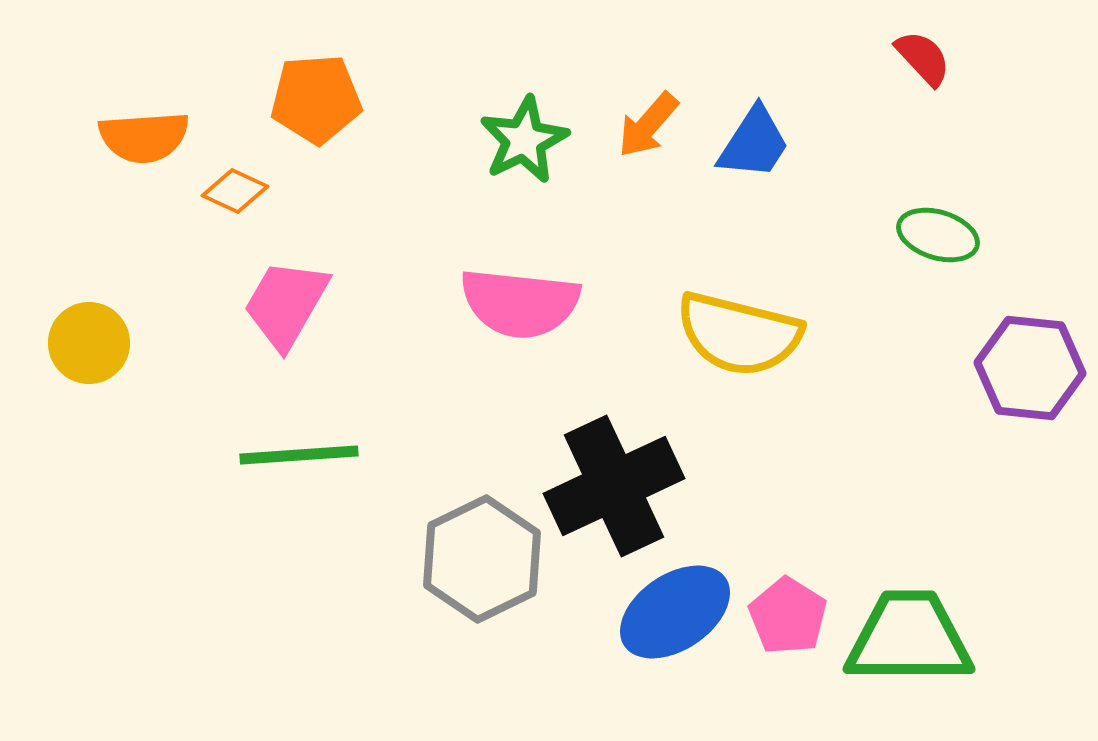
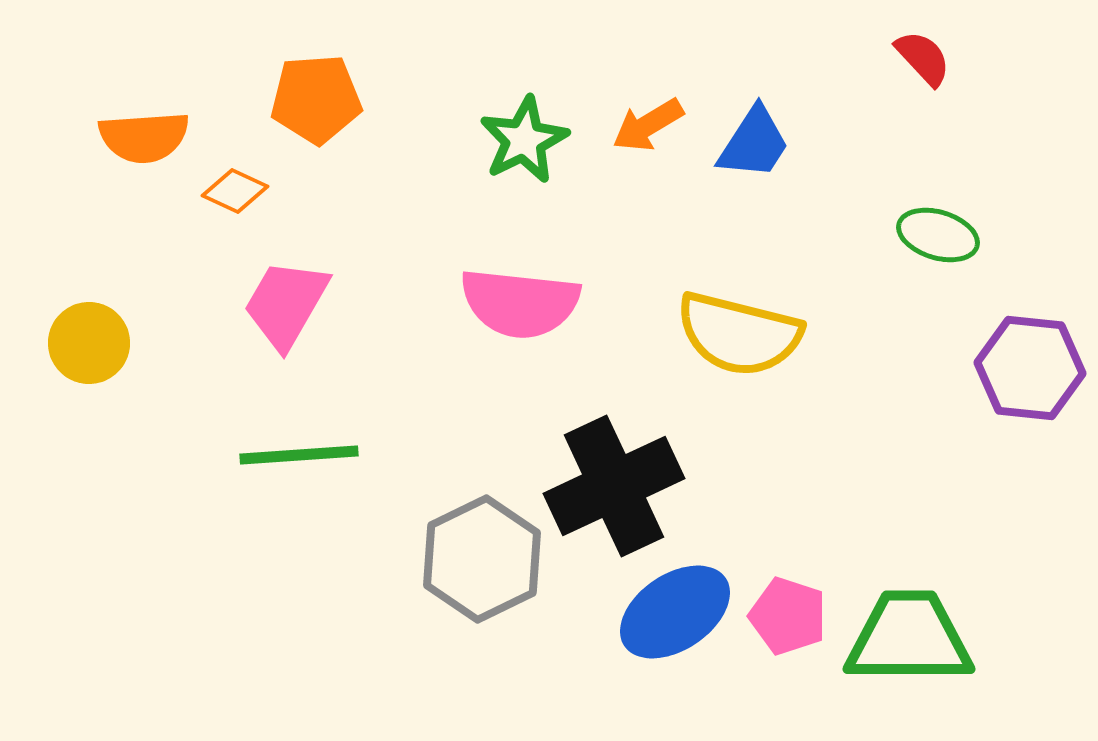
orange arrow: rotated 18 degrees clockwise
pink pentagon: rotated 14 degrees counterclockwise
